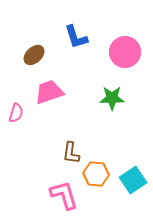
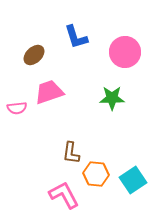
pink semicircle: moved 1 px right, 5 px up; rotated 66 degrees clockwise
pink L-shape: rotated 12 degrees counterclockwise
